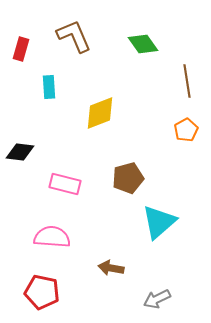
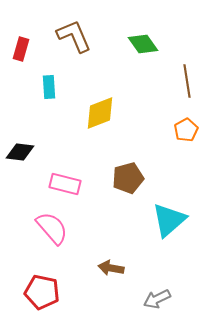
cyan triangle: moved 10 px right, 2 px up
pink semicircle: moved 9 px up; rotated 45 degrees clockwise
